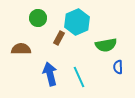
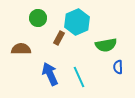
blue arrow: rotated 10 degrees counterclockwise
